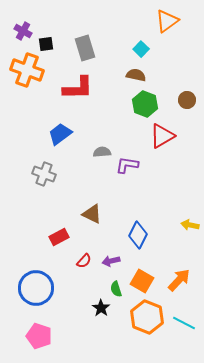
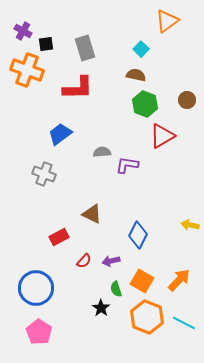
pink pentagon: moved 4 px up; rotated 15 degrees clockwise
